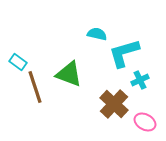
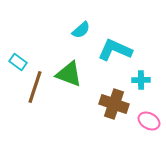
cyan semicircle: moved 16 px left, 4 px up; rotated 126 degrees clockwise
cyan L-shape: moved 9 px left, 3 px up; rotated 40 degrees clockwise
cyan cross: moved 1 px right; rotated 24 degrees clockwise
brown line: rotated 36 degrees clockwise
brown cross: rotated 24 degrees counterclockwise
pink ellipse: moved 4 px right, 1 px up
